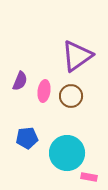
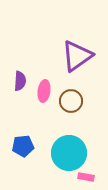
purple semicircle: rotated 18 degrees counterclockwise
brown circle: moved 5 px down
blue pentagon: moved 4 px left, 8 px down
cyan circle: moved 2 px right
pink rectangle: moved 3 px left
